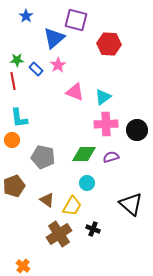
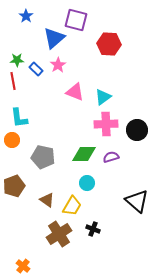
black triangle: moved 6 px right, 3 px up
